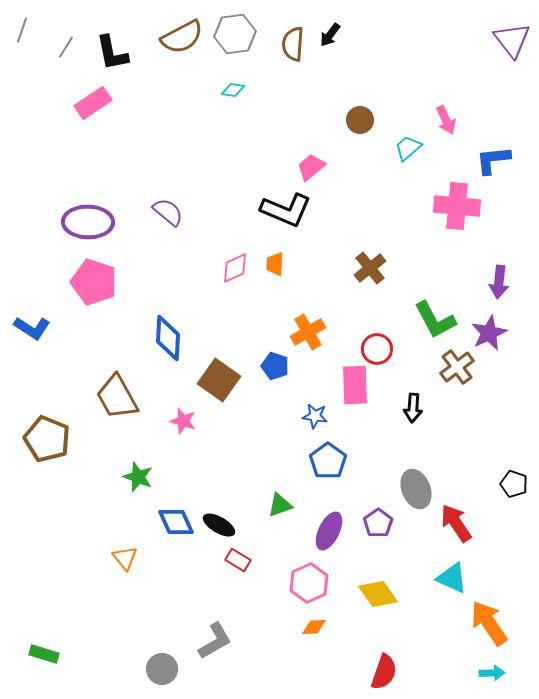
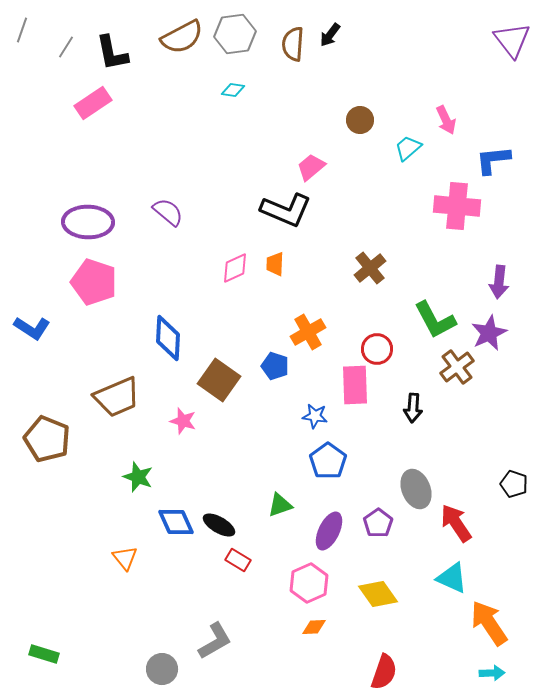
brown trapezoid at (117, 397): rotated 84 degrees counterclockwise
